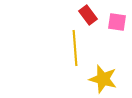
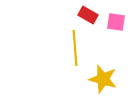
red rectangle: rotated 24 degrees counterclockwise
pink square: moved 1 px left
